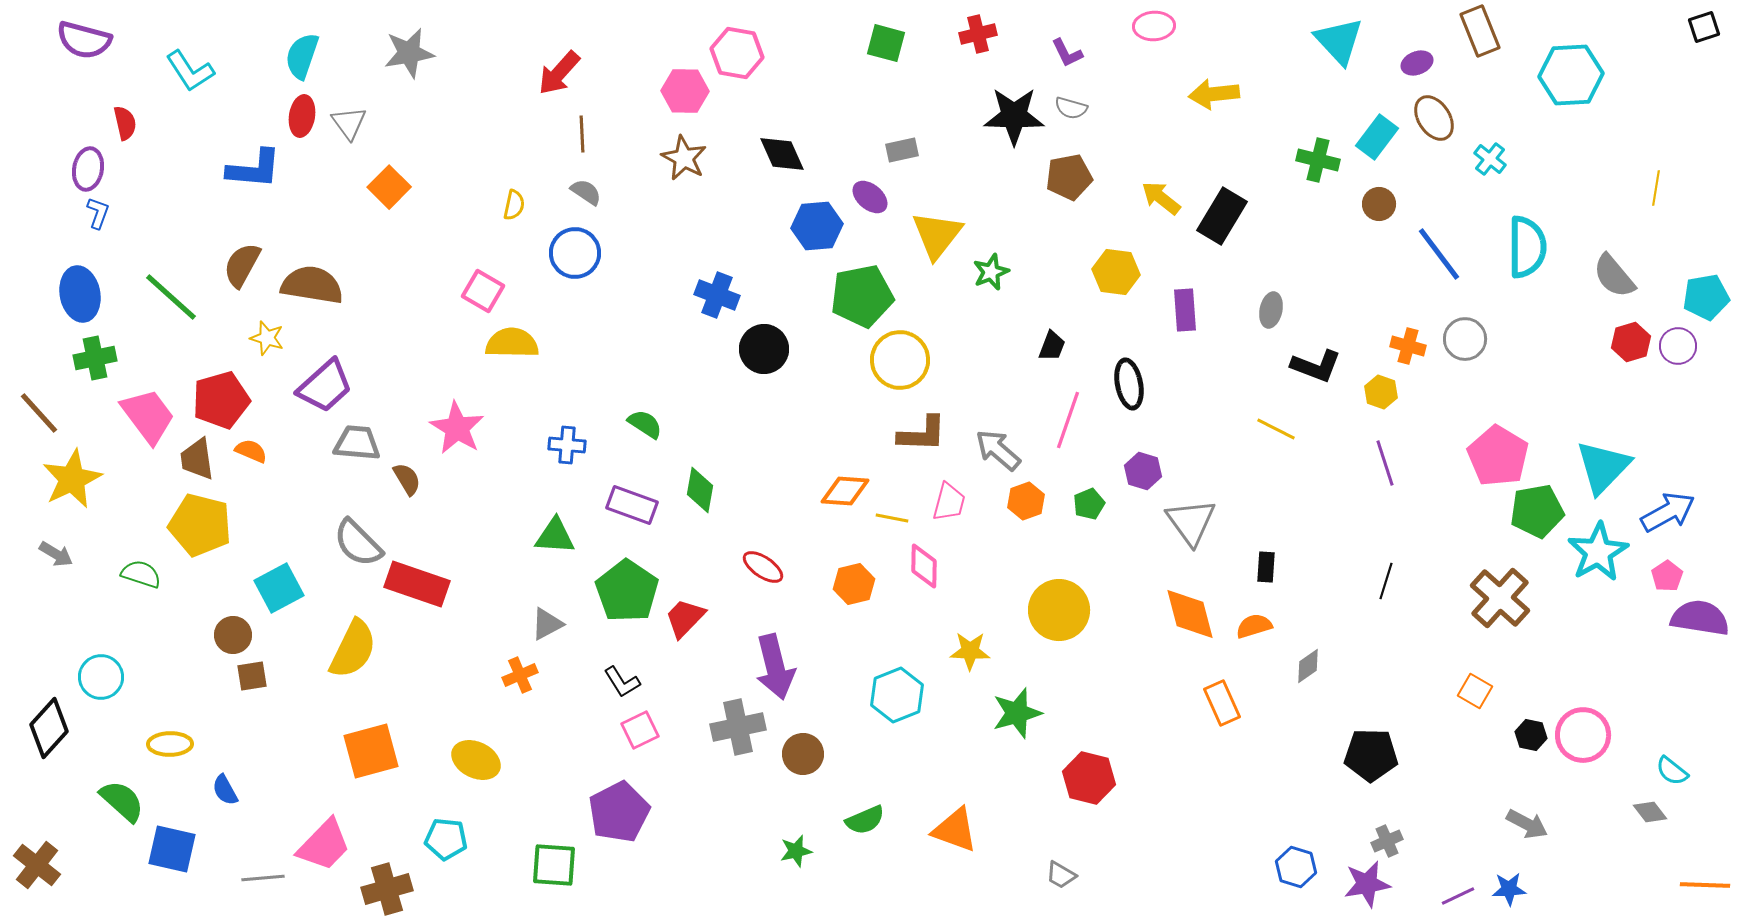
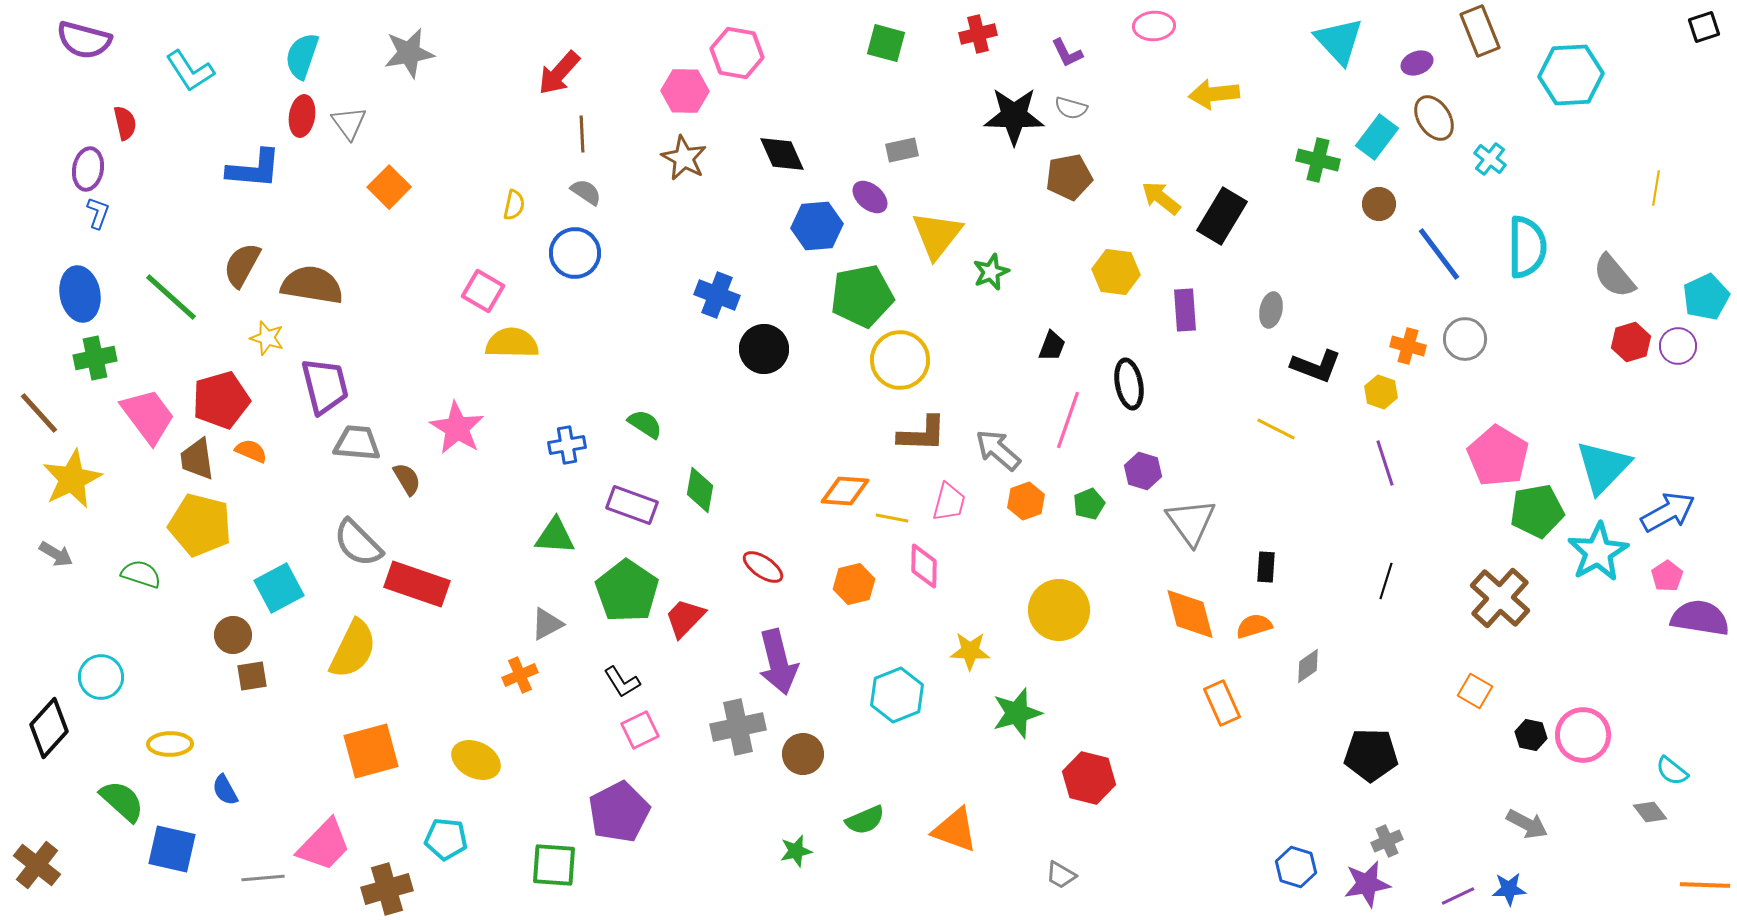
cyan pentagon at (1706, 297): rotated 15 degrees counterclockwise
purple trapezoid at (325, 386): rotated 62 degrees counterclockwise
blue cross at (567, 445): rotated 15 degrees counterclockwise
purple arrow at (775, 667): moved 3 px right, 5 px up
